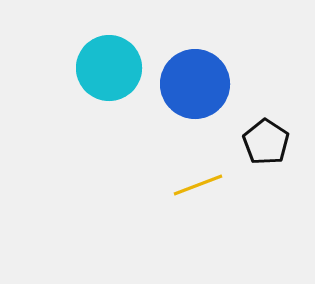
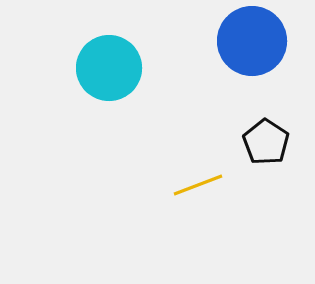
blue circle: moved 57 px right, 43 px up
